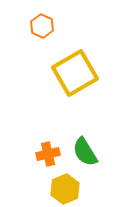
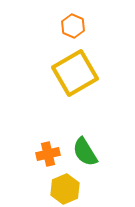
orange hexagon: moved 31 px right
